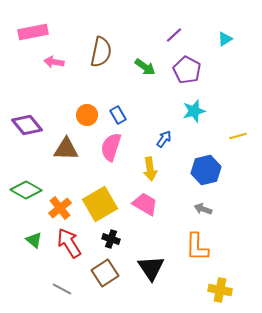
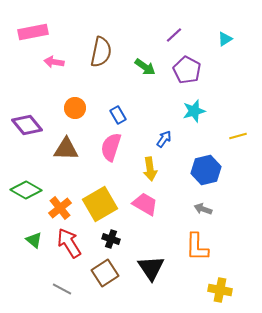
orange circle: moved 12 px left, 7 px up
